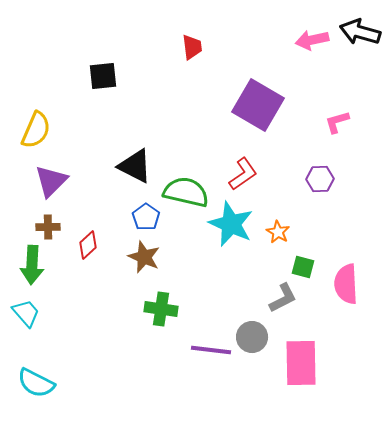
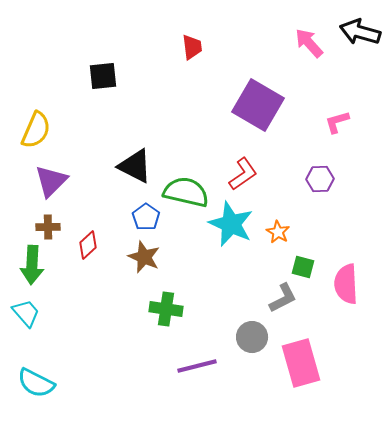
pink arrow: moved 3 px left, 3 px down; rotated 60 degrees clockwise
green cross: moved 5 px right
purple line: moved 14 px left, 16 px down; rotated 21 degrees counterclockwise
pink rectangle: rotated 15 degrees counterclockwise
